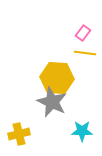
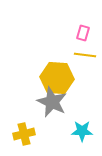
pink rectangle: rotated 21 degrees counterclockwise
yellow line: moved 2 px down
yellow cross: moved 5 px right
